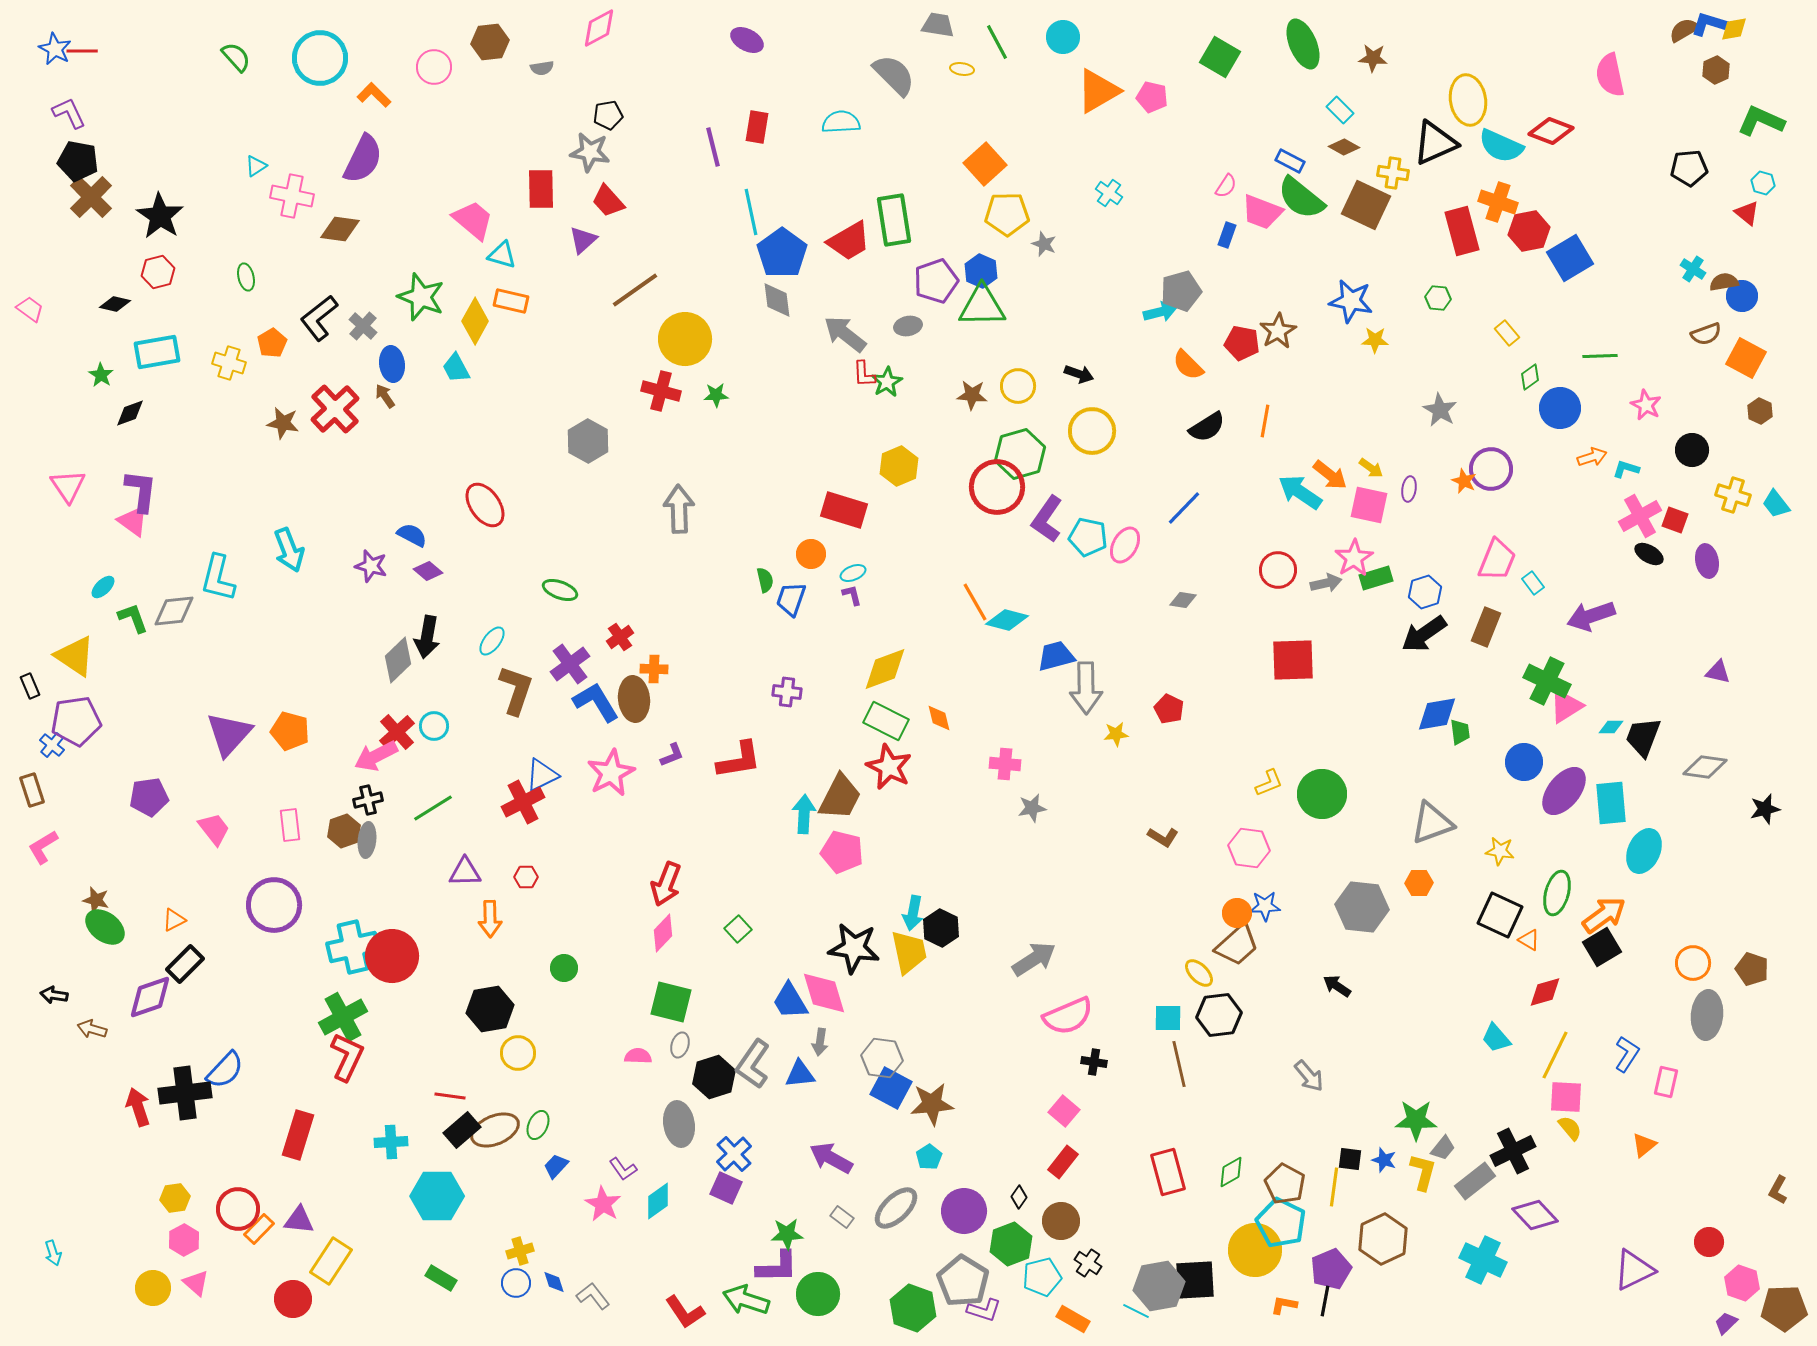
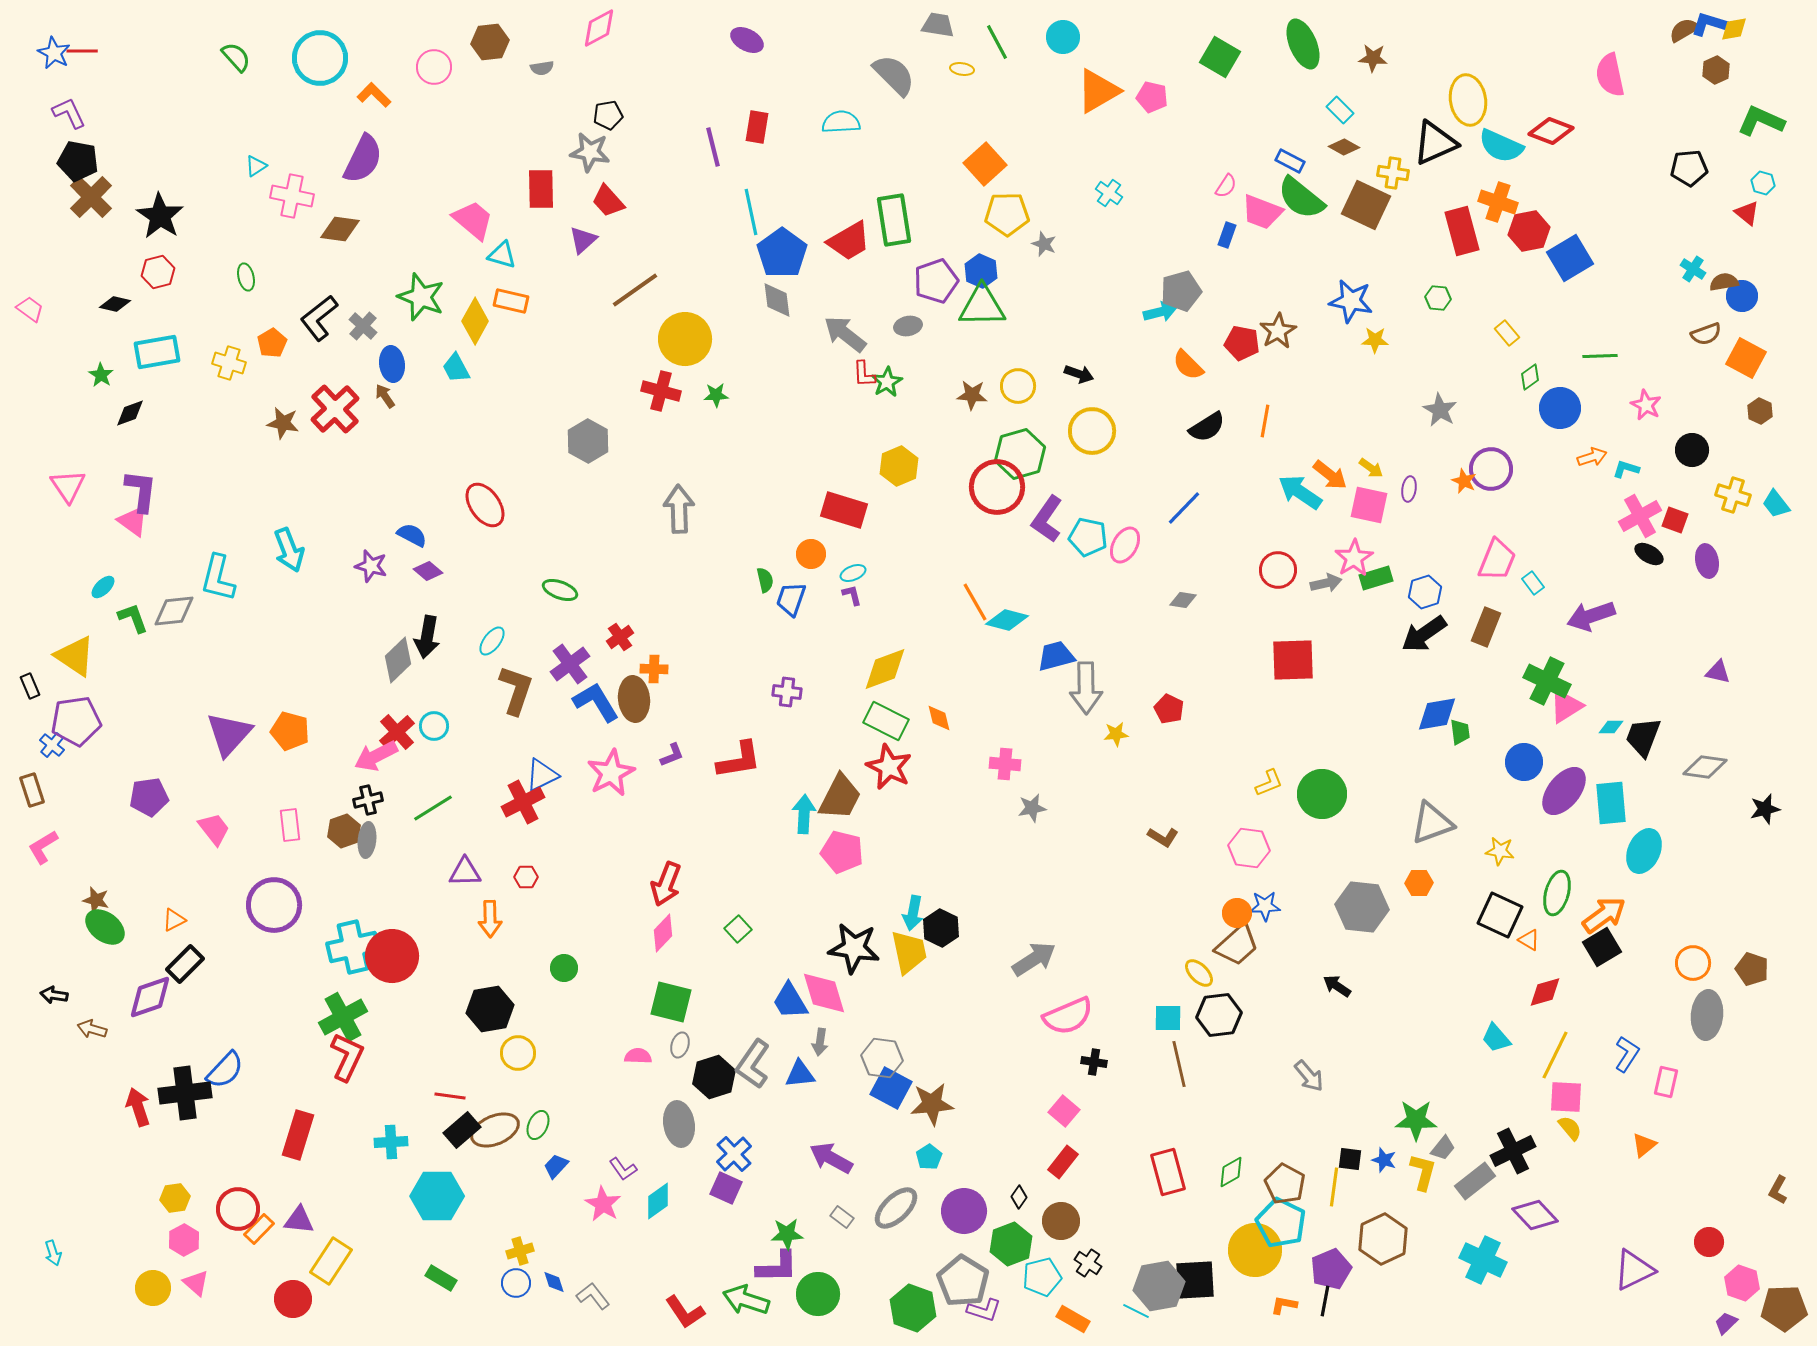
blue star at (55, 49): moved 1 px left, 4 px down
